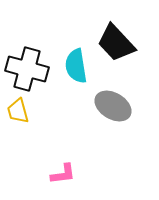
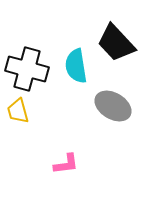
pink L-shape: moved 3 px right, 10 px up
